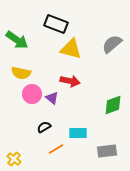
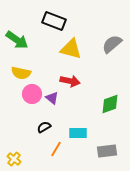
black rectangle: moved 2 px left, 3 px up
green diamond: moved 3 px left, 1 px up
orange line: rotated 28 degrees counterclockwise
